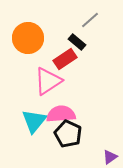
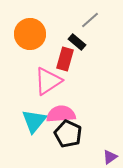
orange circle: moved 2 px right, 4 px up
red rectangle: rotated 40 degrees counterclockwise
